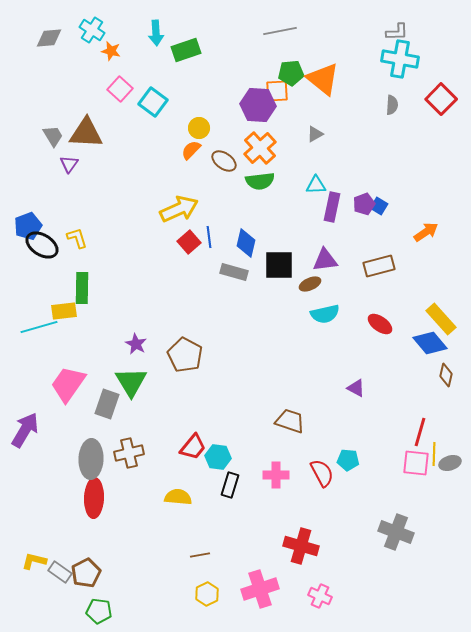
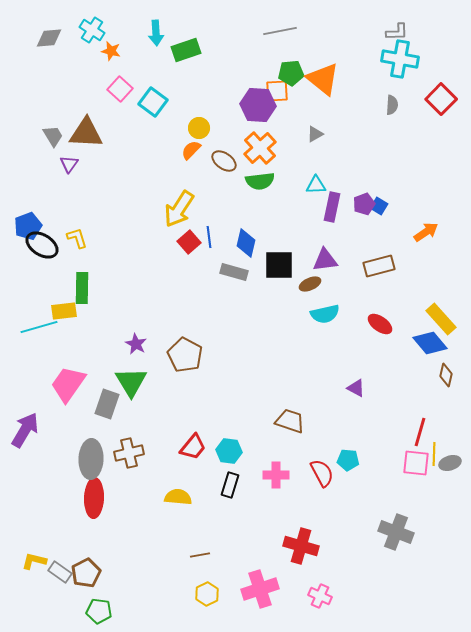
yellow arrow at (179, 209): rotated 147 degrees clockwise
cyan hexagon at (218, 457): moved 11 px right, 6 px up
